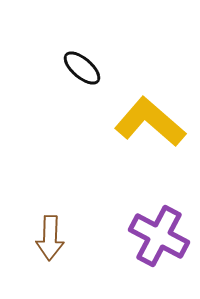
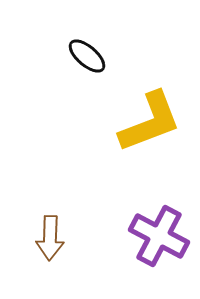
black ellipse: moved 5 px right, 12 px up
yellow L-shape: rotated 118 degrees clockwise
